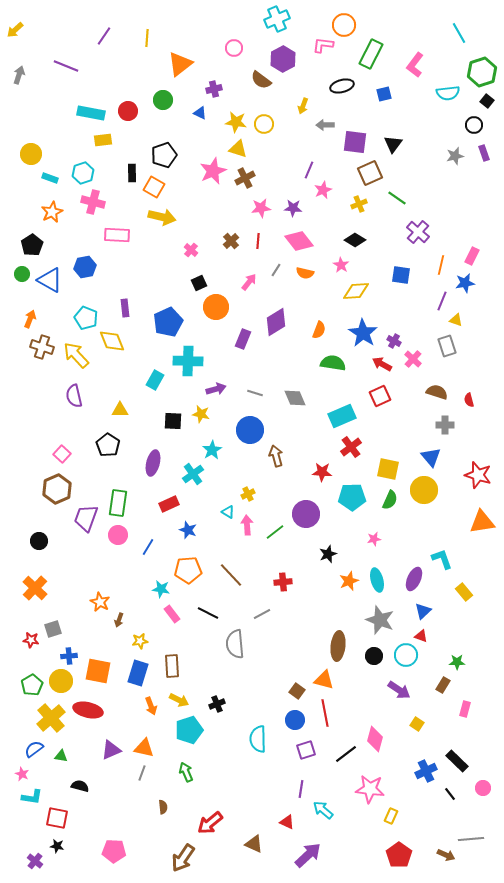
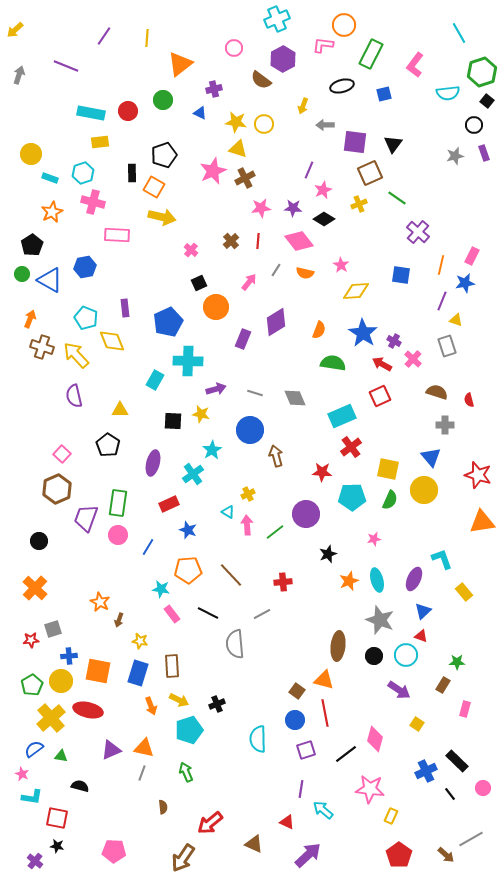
yellow rectangle at (103, 140): moved 3 px left, 2 px down
black diamond at (355, 240): moved 31 px left, 21 px up
red star at (31, 640): rotated 14 degrees counterclockwise
yellow star at (140, 641): rotated 21 degrees clockwise
gray line at (471, 839): rotated 25 degrees counterclockwise
brown arrow at (446, 855): rotated 18 degrees clockwise
